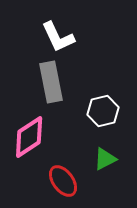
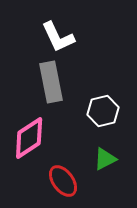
pink diamond: moved 1 px down
